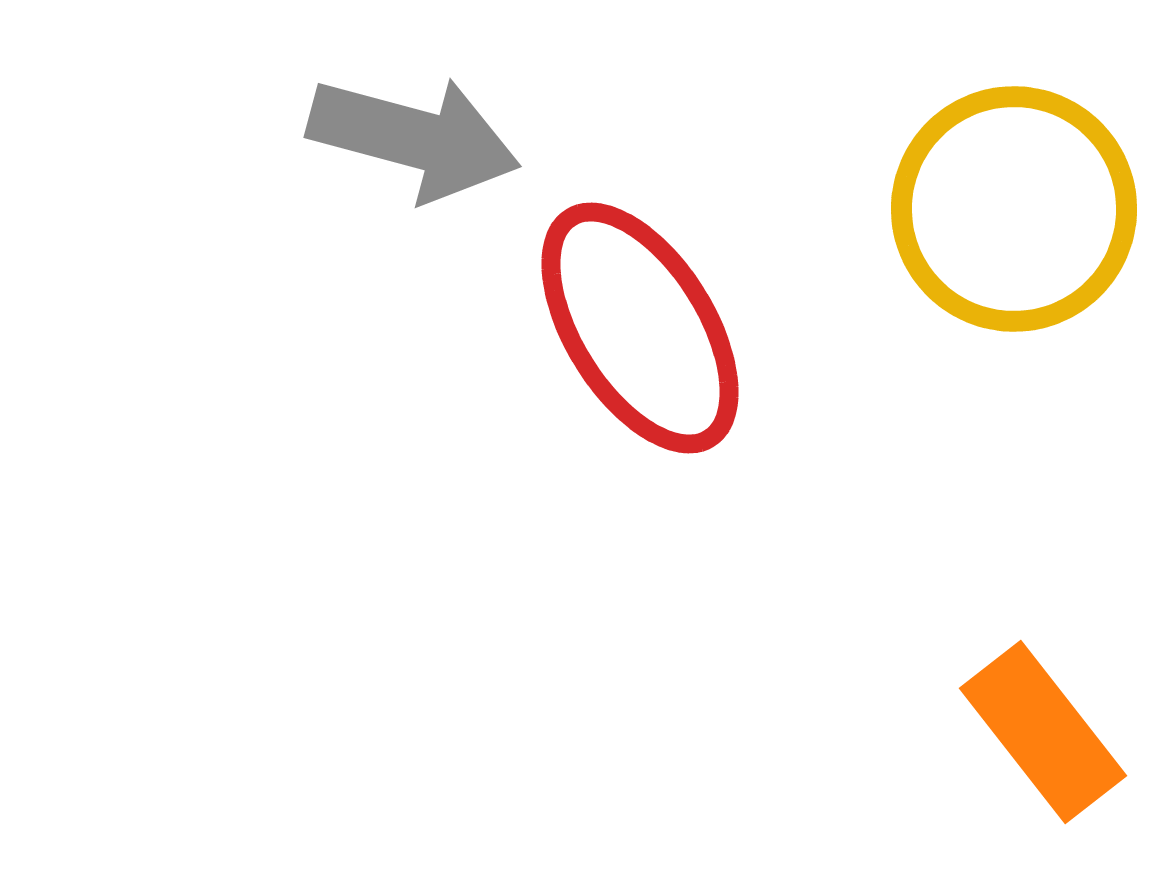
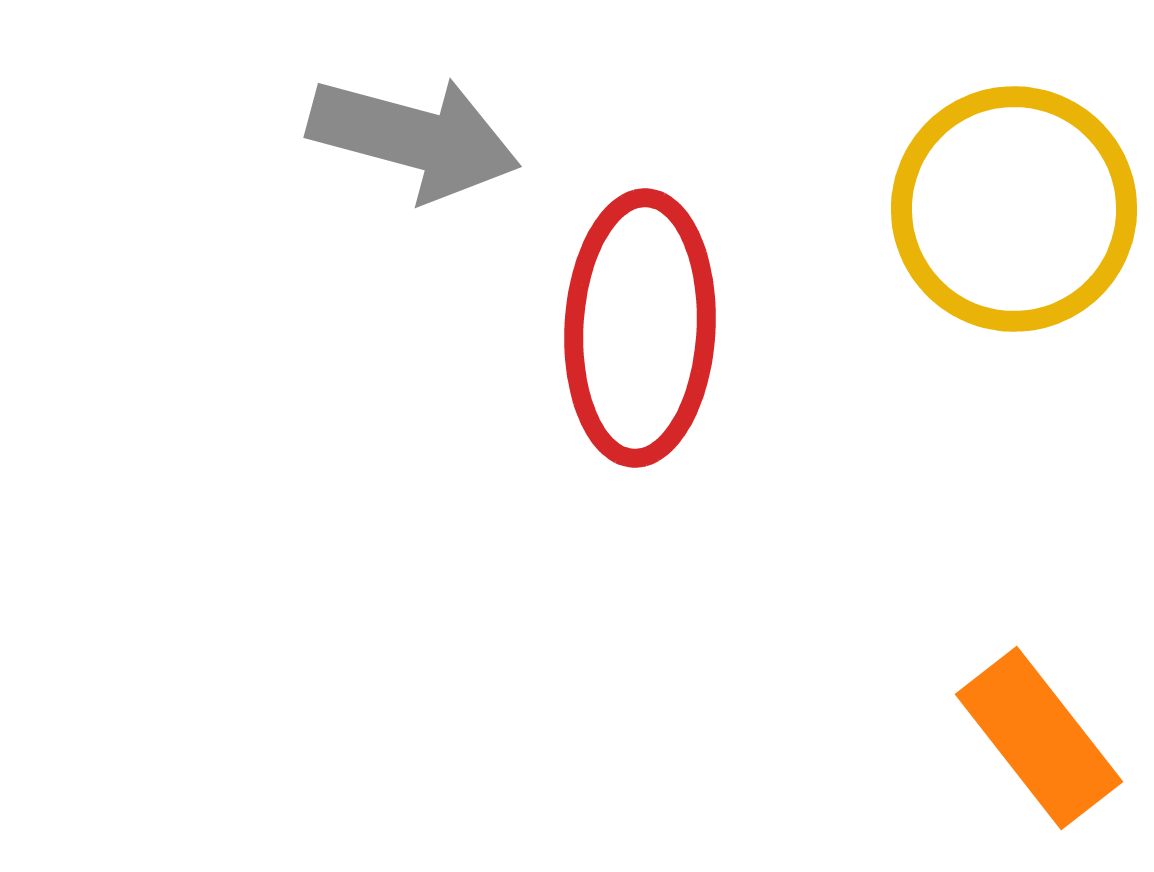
red ellipse: rotated 35 degrees clockwise
orange rectangle: moved 4 px left, 6 px down
